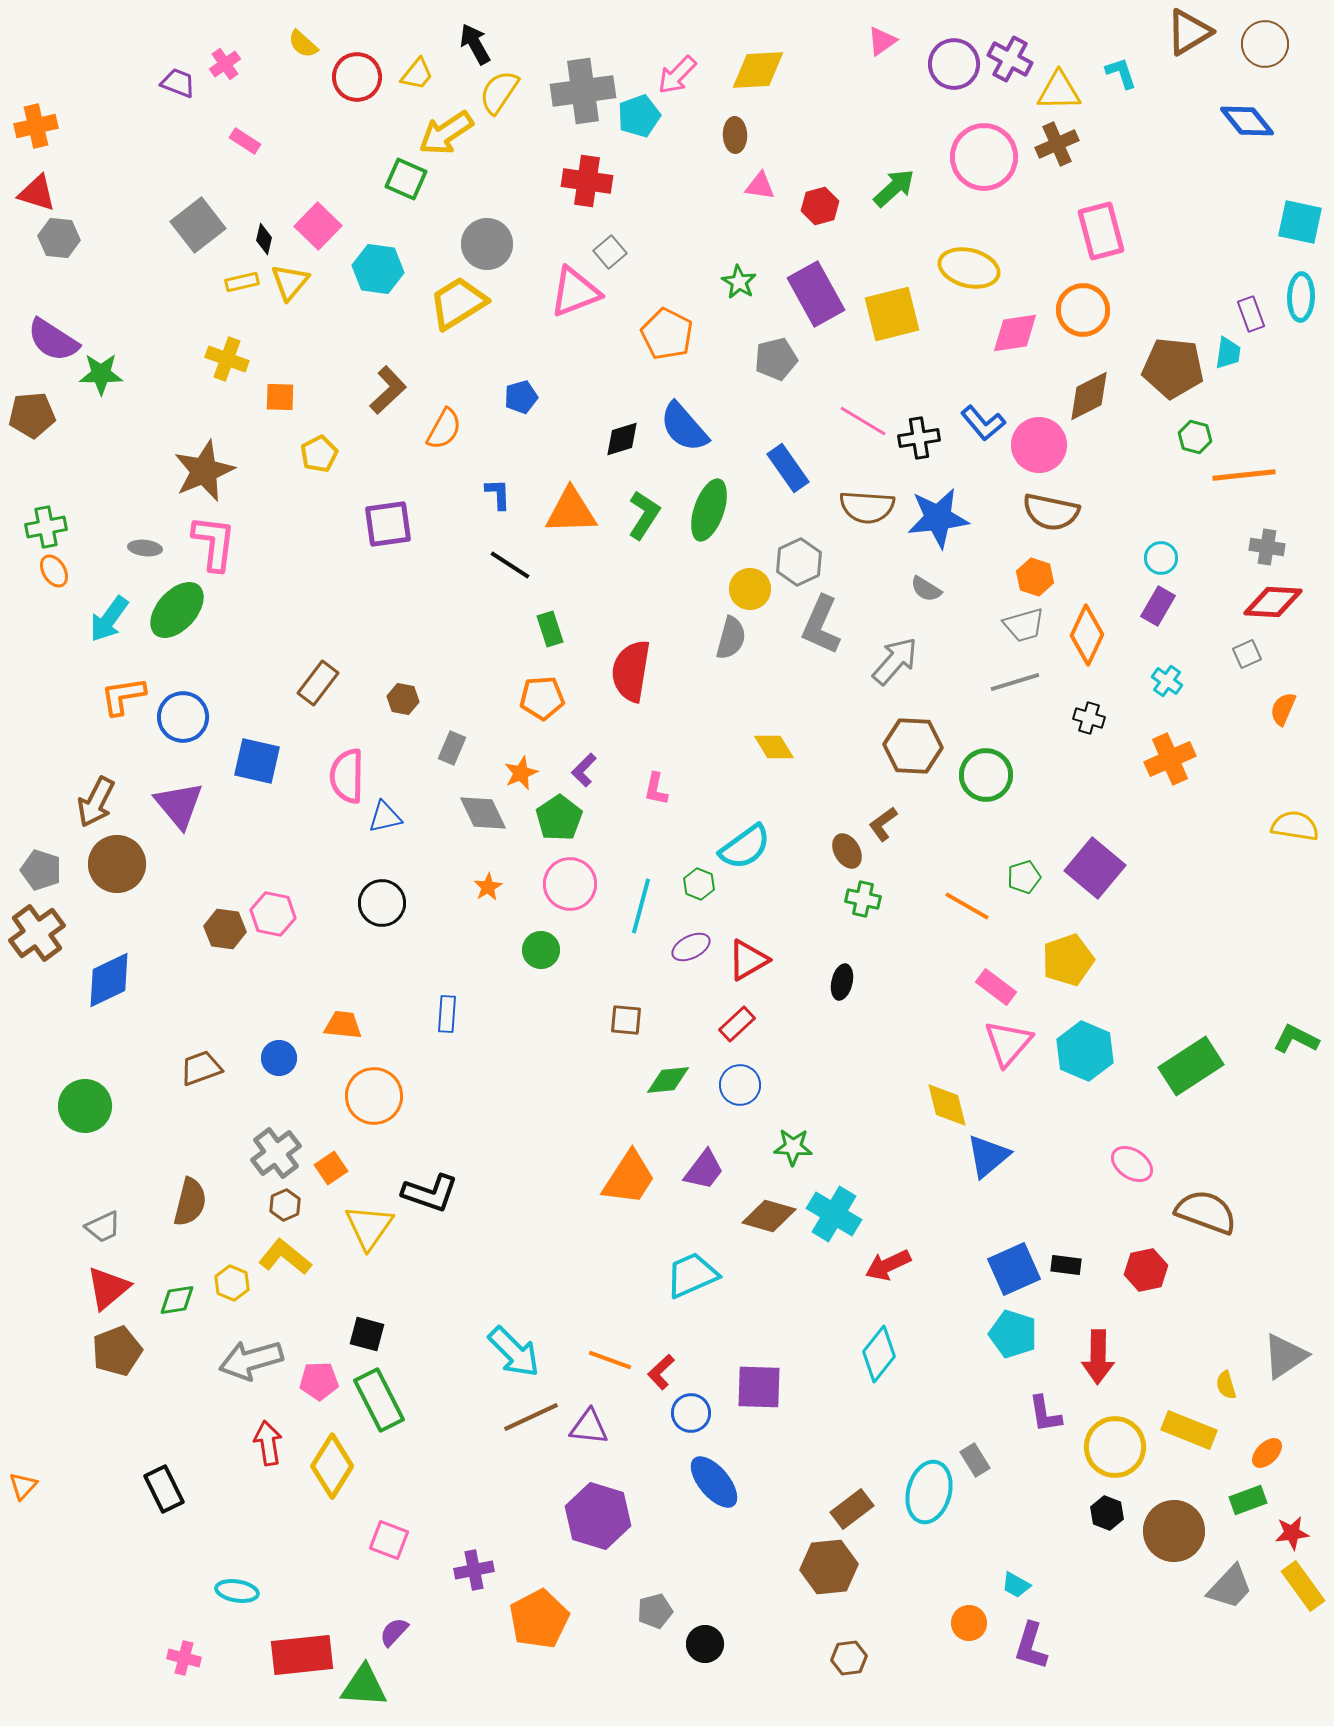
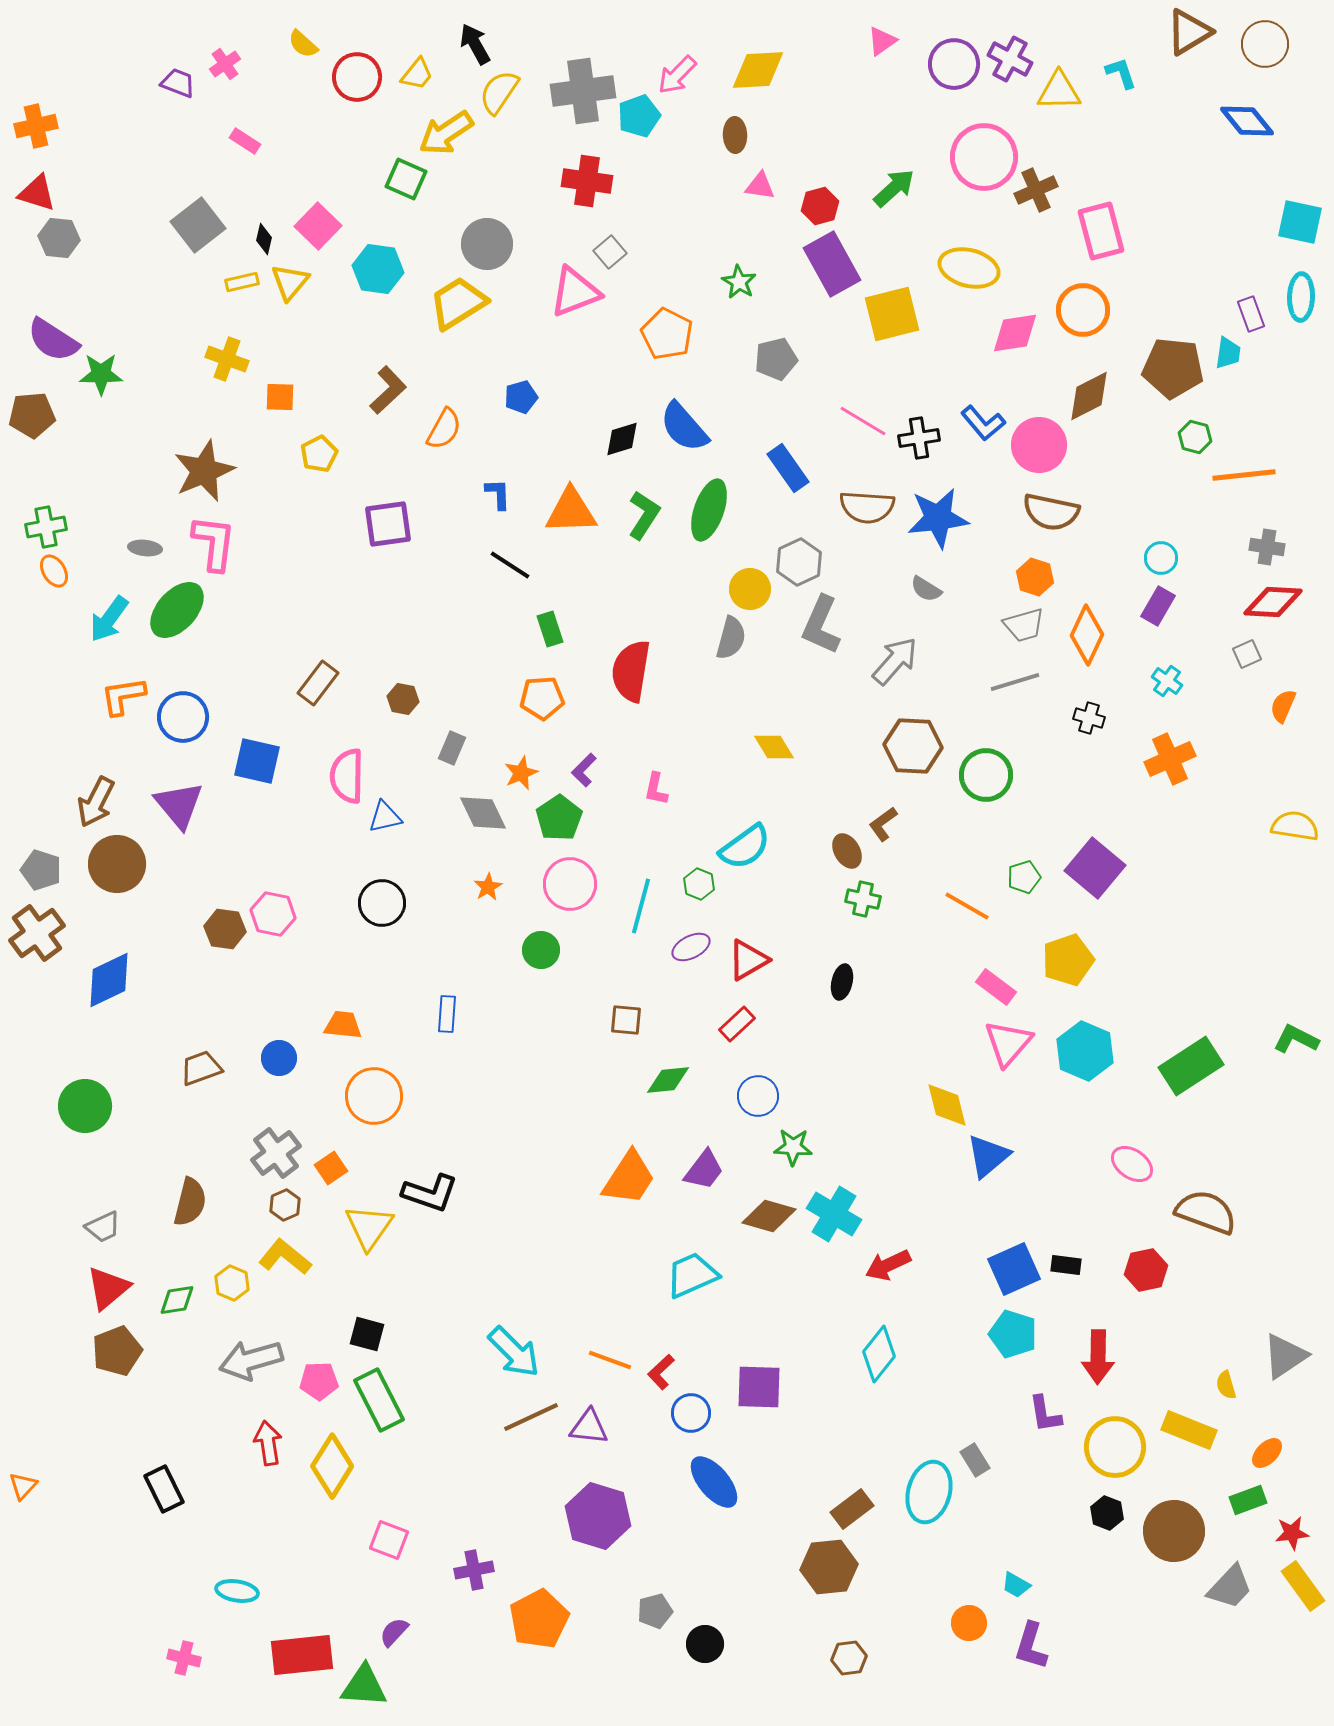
brown cross at (1057, 144): moved 21 px left, 46 px down
purple rectangle at (816, 294): moved 16 px right, 30 px up
orange semicircle at (1283, 709): moved 3 px up
blue circle at (740, 1085): moved 18 px right, 11 px down
